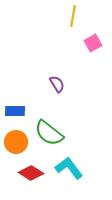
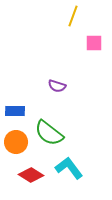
yellow line: rotated 10 degrees clockwise
pink square: moved 1 px right; rotated 30 degrees clockwise
purple semicircle: moved 2 px down; rotated 138 degrees clockwise
red diamond: moved 2 px down
